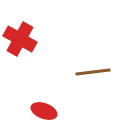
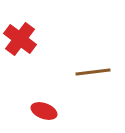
red cross: rotated 8 degrees clockwise
